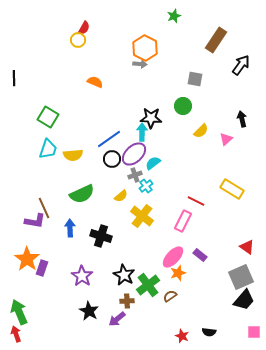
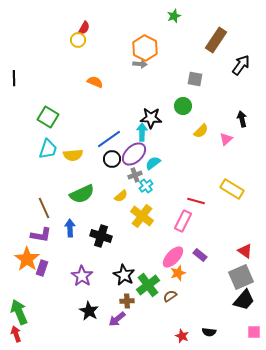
red line at (196, 201): rotated 12 degrees counterclockwise
purple L-shape at (35, 221): moved 6 px right, 14 px down
red triangle at (247, 247): moved 2 px left, 4 px down
